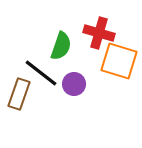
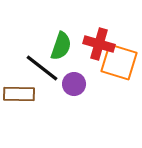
red cross: moved 11 px down
orange square: moved 1 px down
black line: moved 1 px right, 5 px up
brown rectangle: rotated 72 degrees clockwise
